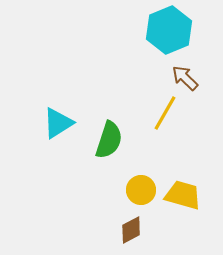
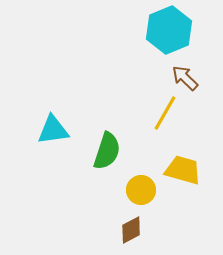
cyan triangle: moved 5 px left, 7 px down; rotated 24 degrees clockwise
green semicircle: moved 2 px left, 11 px down
yellow trapezoid: moved 25 px up
